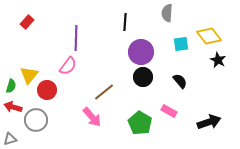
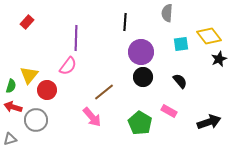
black star: moved 1 px right, 1 px up; rotated 21 degrees clockwise
